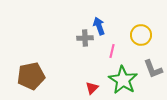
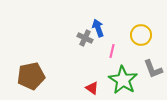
blue arrow: moved 1 px left, 2 px down
gray cross: rotated 28 degrees clockwise
red triangle: rotated 40 degrees counterclockwise
